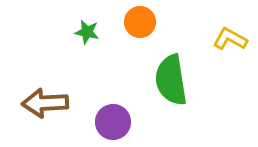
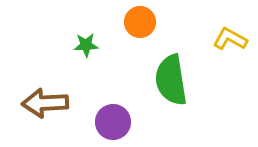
green star: moved 1 px left, 13 px down; rotated 15 degrees counterclockwise
